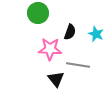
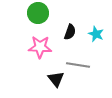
pink star: moved 10 px left, 2 px up
